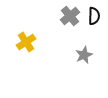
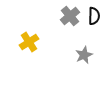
yellow cross: moved 3 px right
